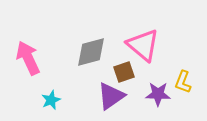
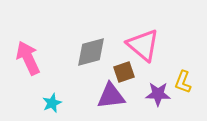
purple triangle: rotated 28 degrees clockwise
cyan star: moved 1 px right, 3 px down
